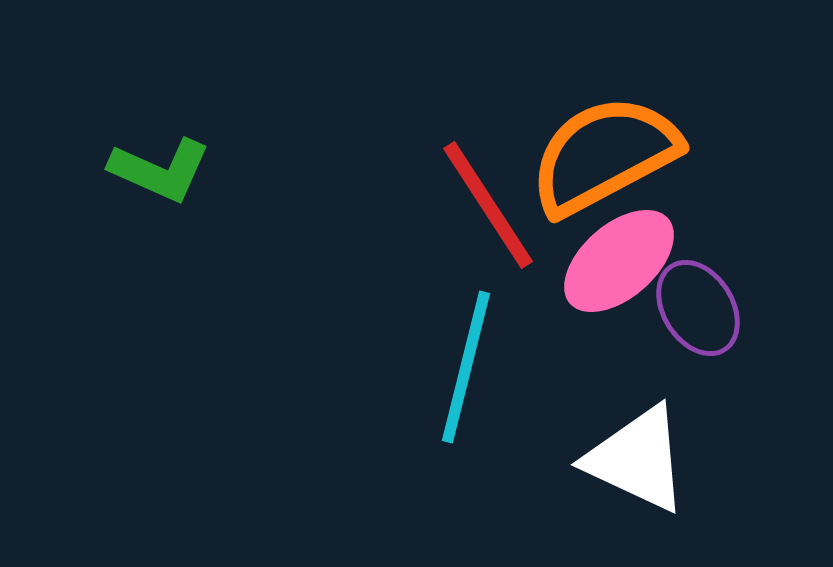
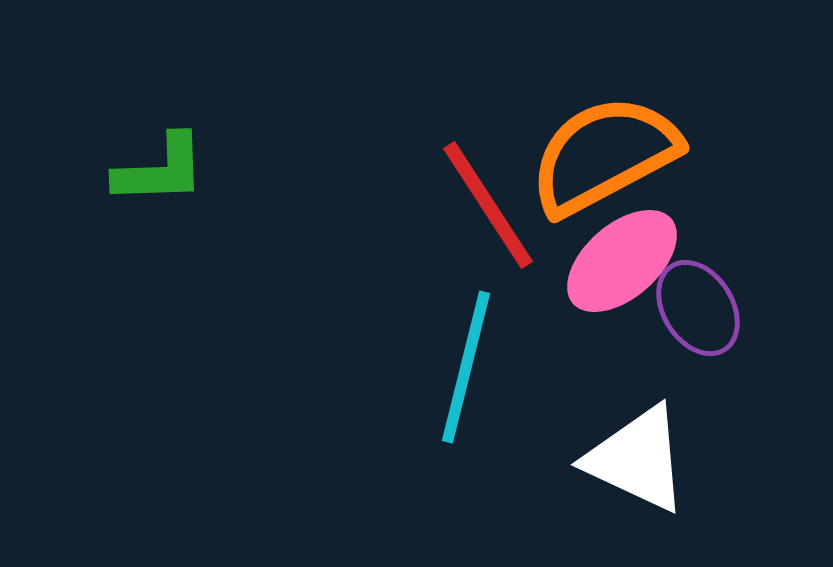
green L-shape: rotated 26 degrees counterclockwise
pink ellipse: moved 3 px right
